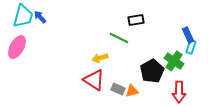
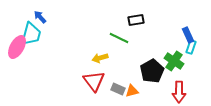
cyan trapezoid: moved 8 px right, 18 px down
red triangle: moved 1 px down; rotated 20 degrees clockwise
